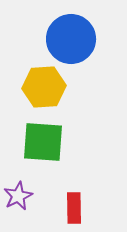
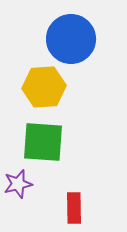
purple star: moved 12 px up; rotated 12 degrees clockwise
